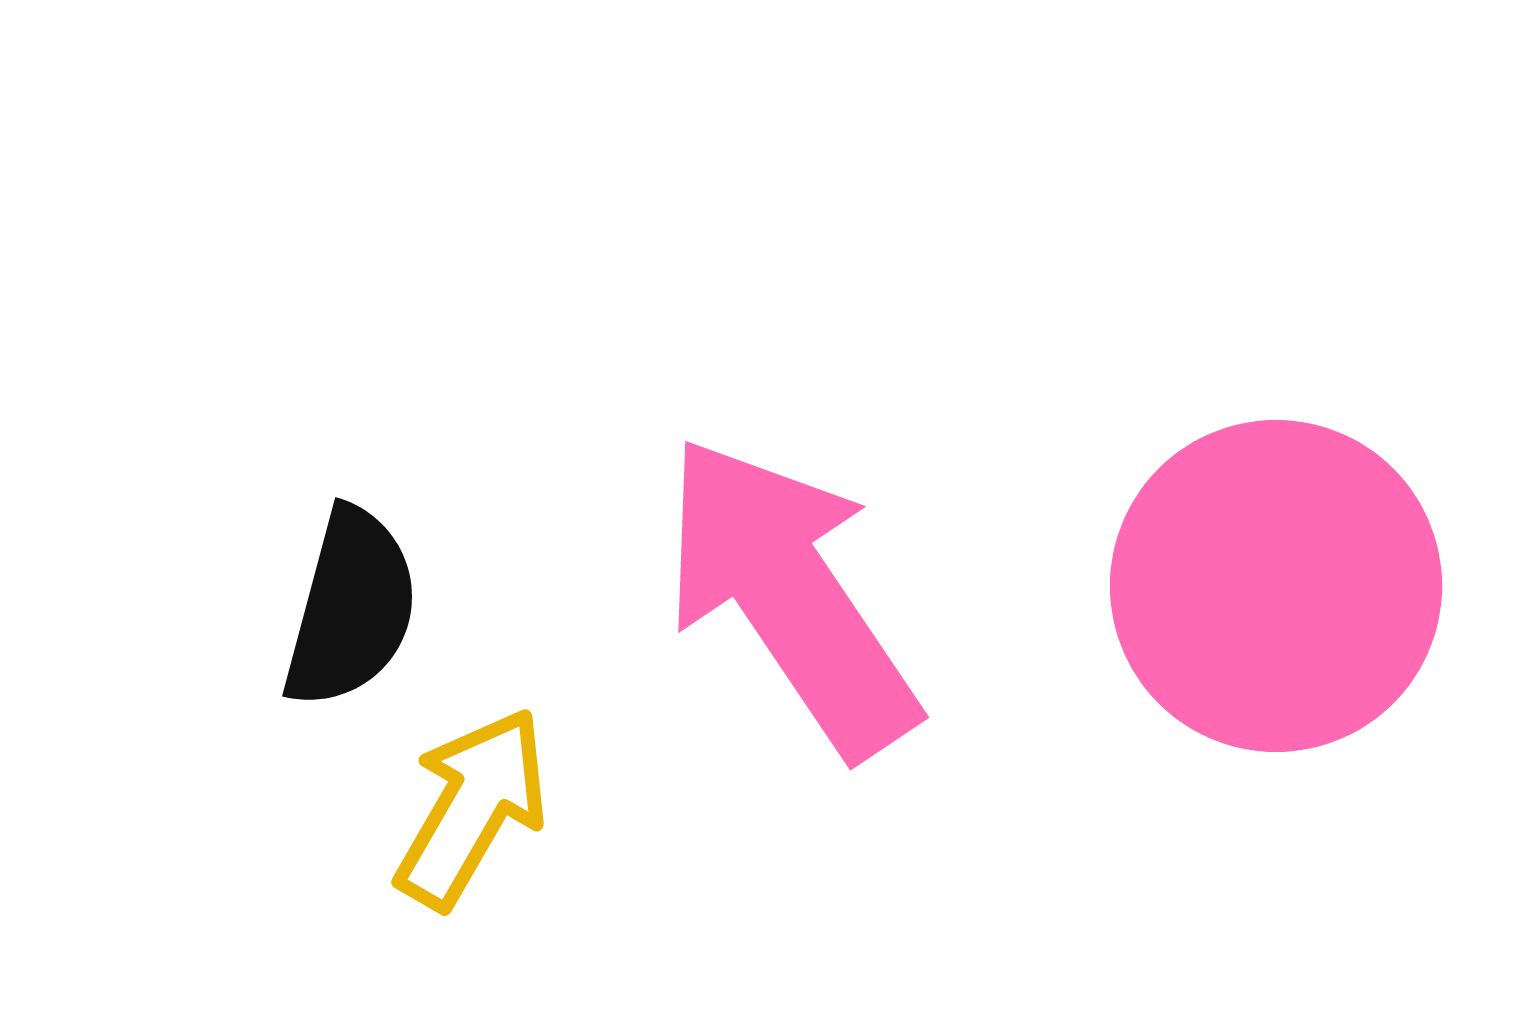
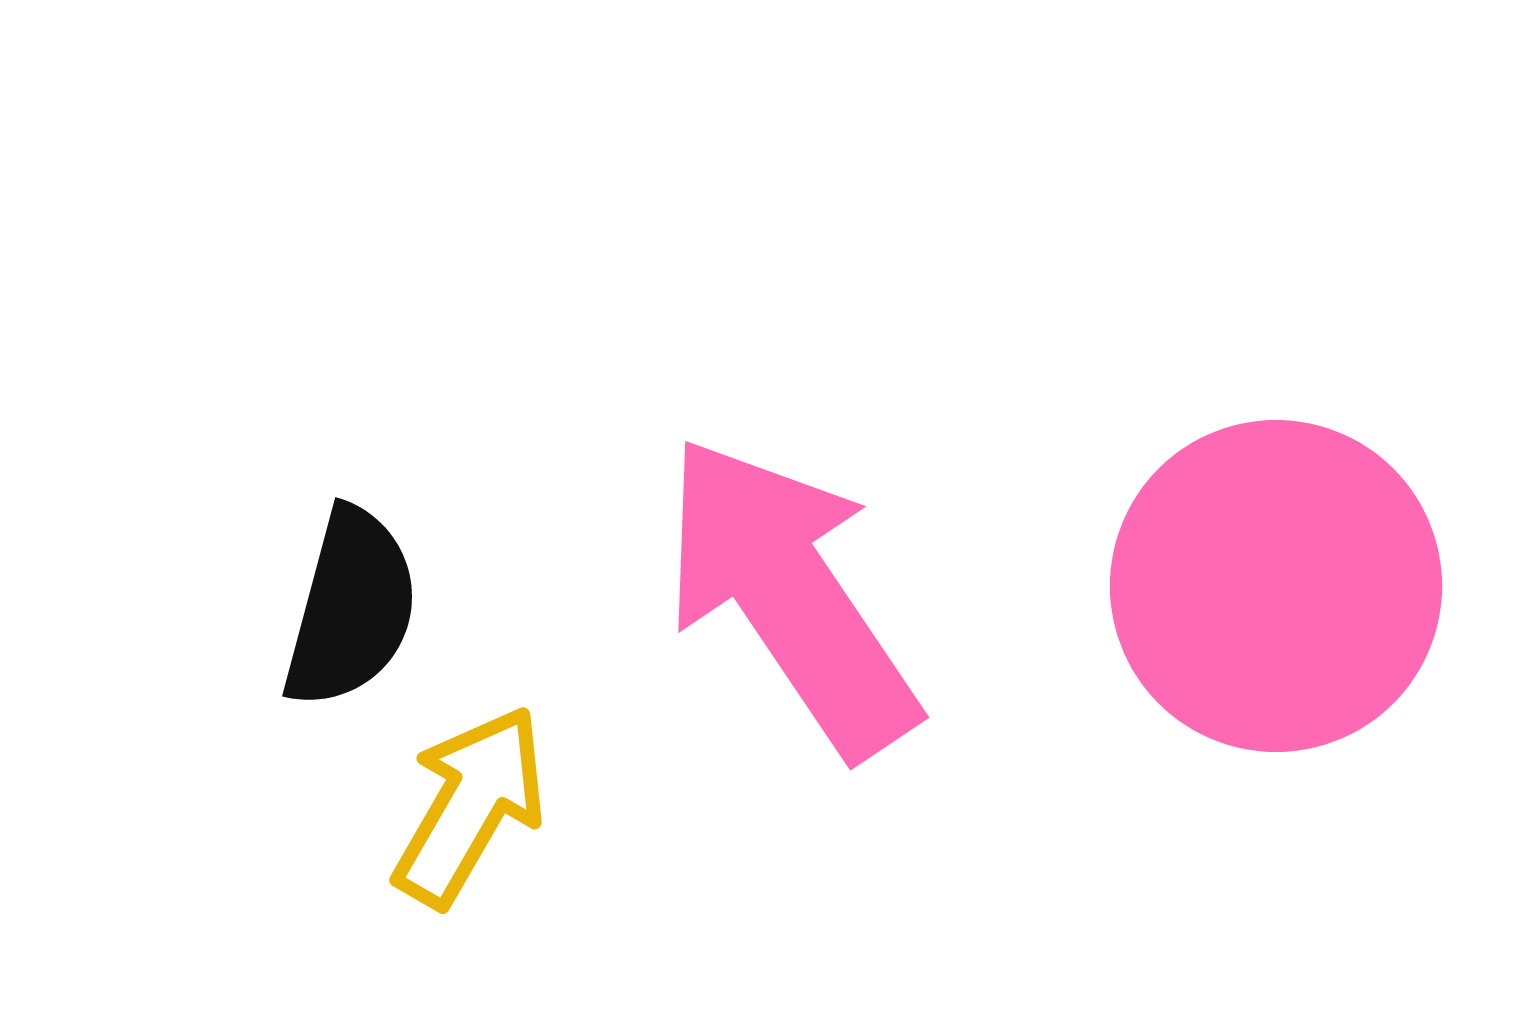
yellow arrow: moved 2 px left, 2 px up
